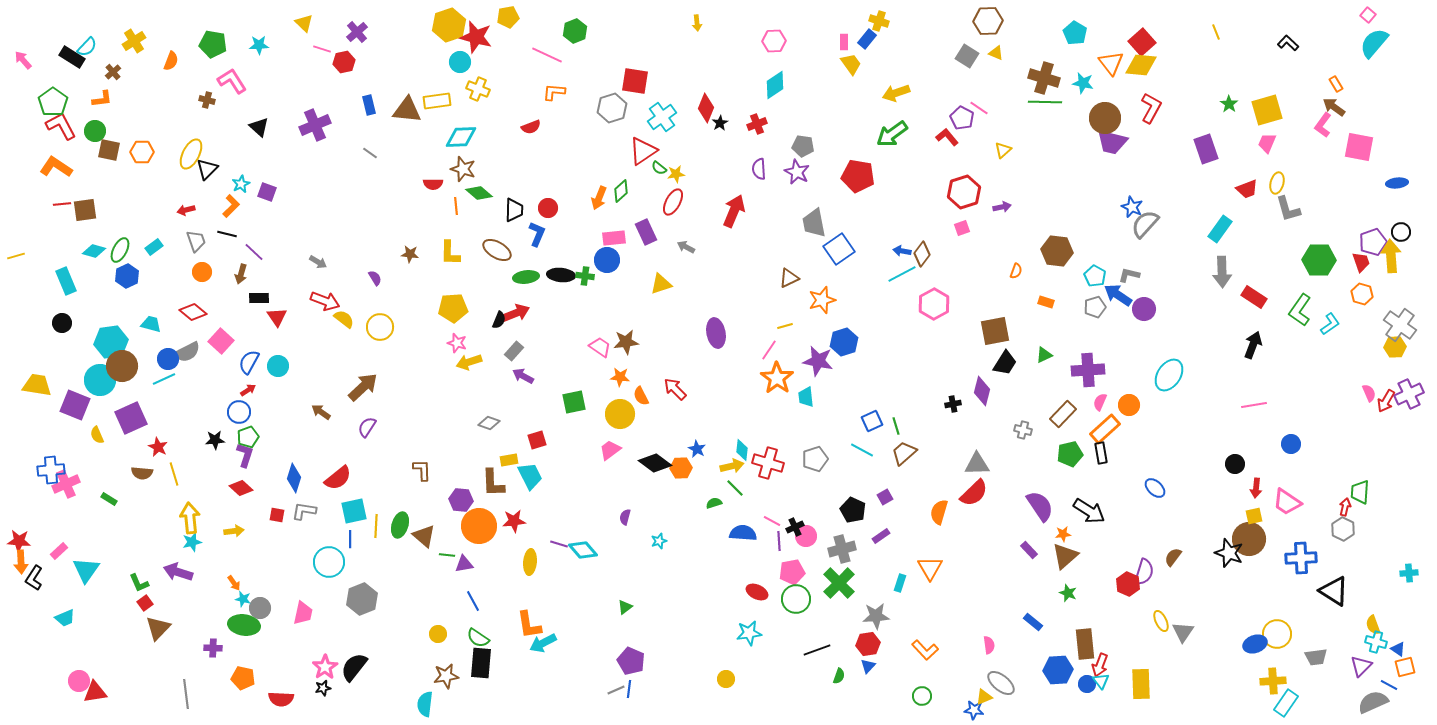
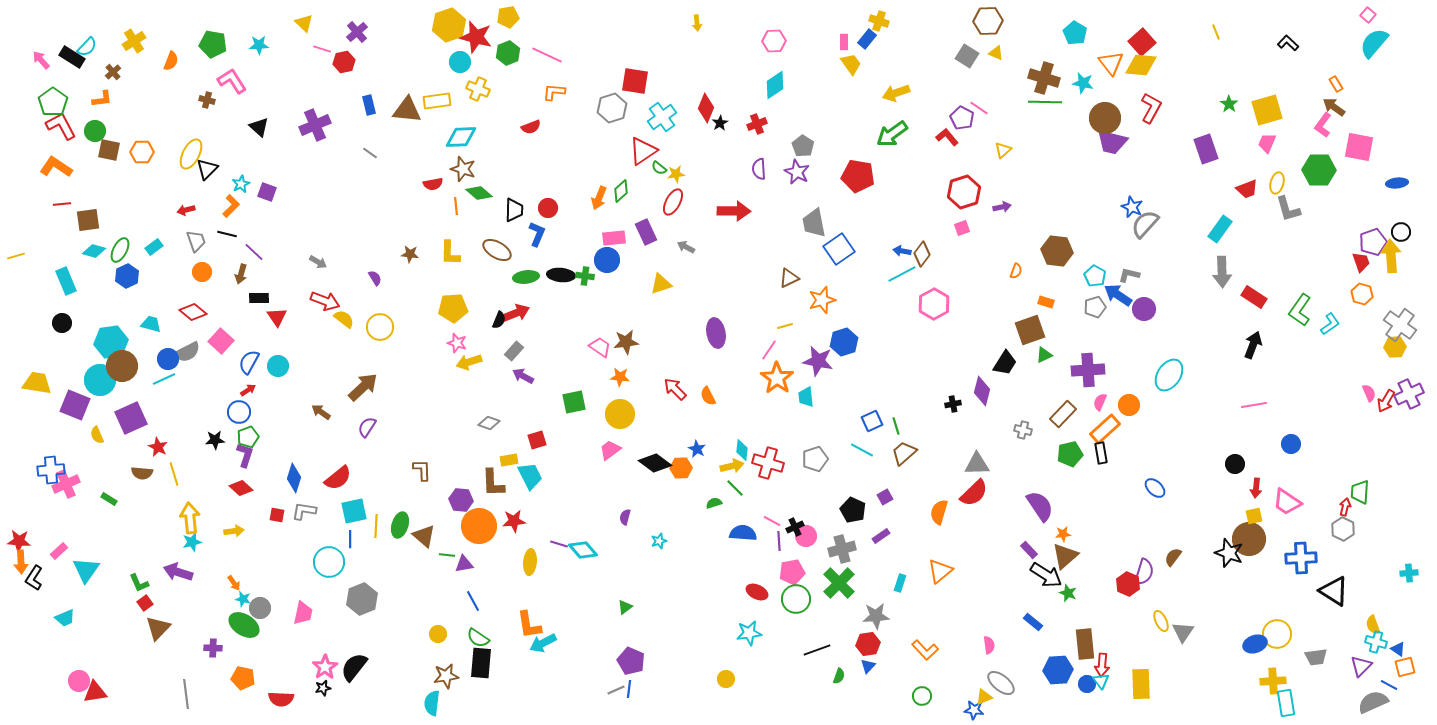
green hexagon at (575, 31): moved 67 px left, 22 px down
pink arrow at (23, 60): moved 18 px right
gray pentagon at (803, 146): rotated 25 degrees clockwise
red semicircle at (433, 184): rotated 12 degrees counterclockwise
brown square at (85, 210): moved 3 px right, 10 px down
red arrow at (734, 211): rotated 68 degrees clockwise
green hexagon at (1319, 260): moved 90 px up
brown square at (995, 331): moved 35 px right, 1 px up; rotated 8 degrees counterclockwise
yellow trapezoid at (37, 385): moved 2 px up
orange semicircle at (641, 396): moved 67 px right
black arrow at (1089, 511): moved 43 px left, 64 px down
orange triangle at (930, 568): moved 10 px right, 3 px down; rotated 20 degrees clockwise
green ellipse at (244, 625): rotated 24 degrees clockwise
red arrow at (1100, 665): moved 2 px right; rotated 15 degrees counterclockwise
cyan rectangle at (1286, 703): rotated 44 degrees counterclockwise
cyan semicircle at (425, 704): moved 7 px right, 1 px up
